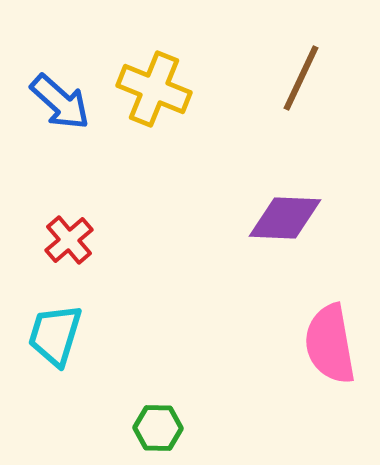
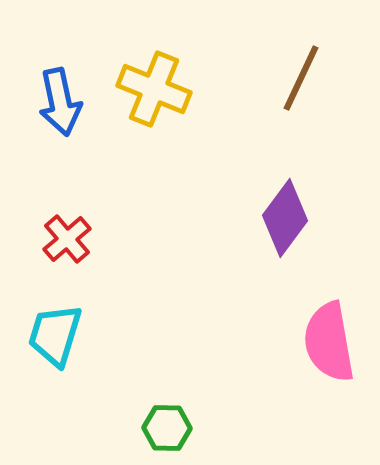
blue arrow: rotated 36 degrees clockwise
purple diamond: rotated 56 degrees counterclockwise
red cross: moved 2 px left, 1 px up
pink semicircle: moved 1 px left, 2 px up
green hexagon: moved 9 px right
